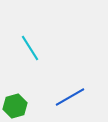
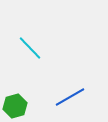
cyan line: rotated 12 degrees counterclockwise
